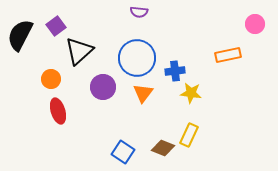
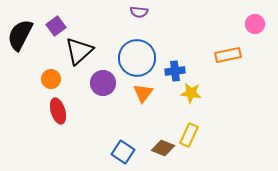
purple circle: moved 4 px up
